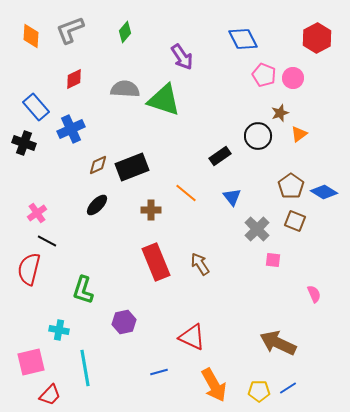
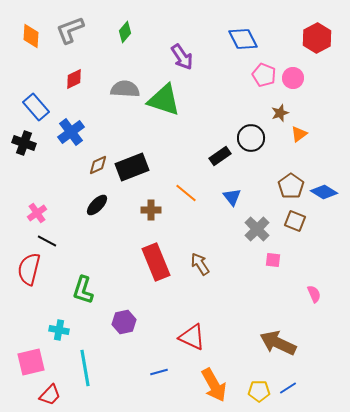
blue cross at (71, 129): moved 3 px down; rotated 12 degrees counterclockwise
black circle at (258, 136): moved 7 px left, 2 px down
